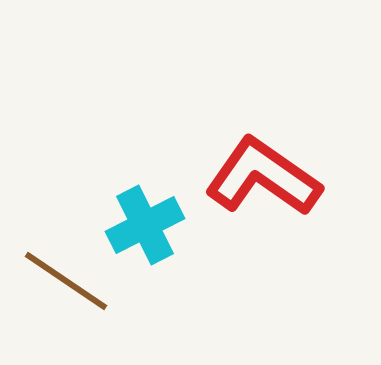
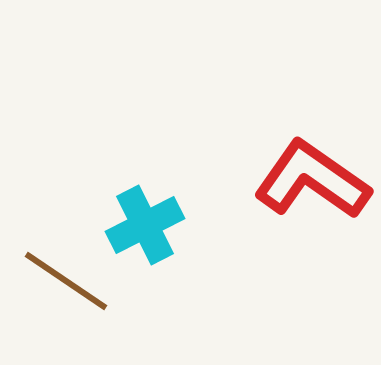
red L-shape: moved 49 px right, 3 px down
